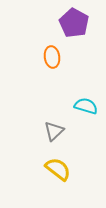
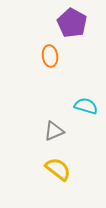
purple pentagon: moved 2 px left
orange ellipse: moved 2 px left, 1 px up
gray triangle: rotated 20 degrees clockwise
